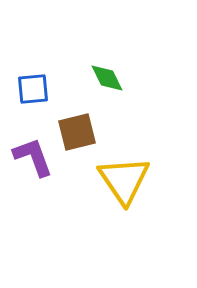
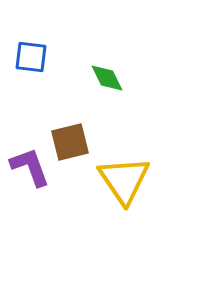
blue square: moved 2 px left, 32 px up; rotated 12 degrees clockwise
brown square: moved 7 px left, 10 px down
purple L-shape: moved 3 px left, 10 px down
